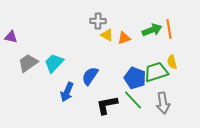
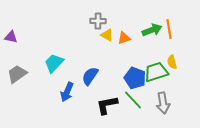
gray trapezoid: moved 11 px left, 11 px down
